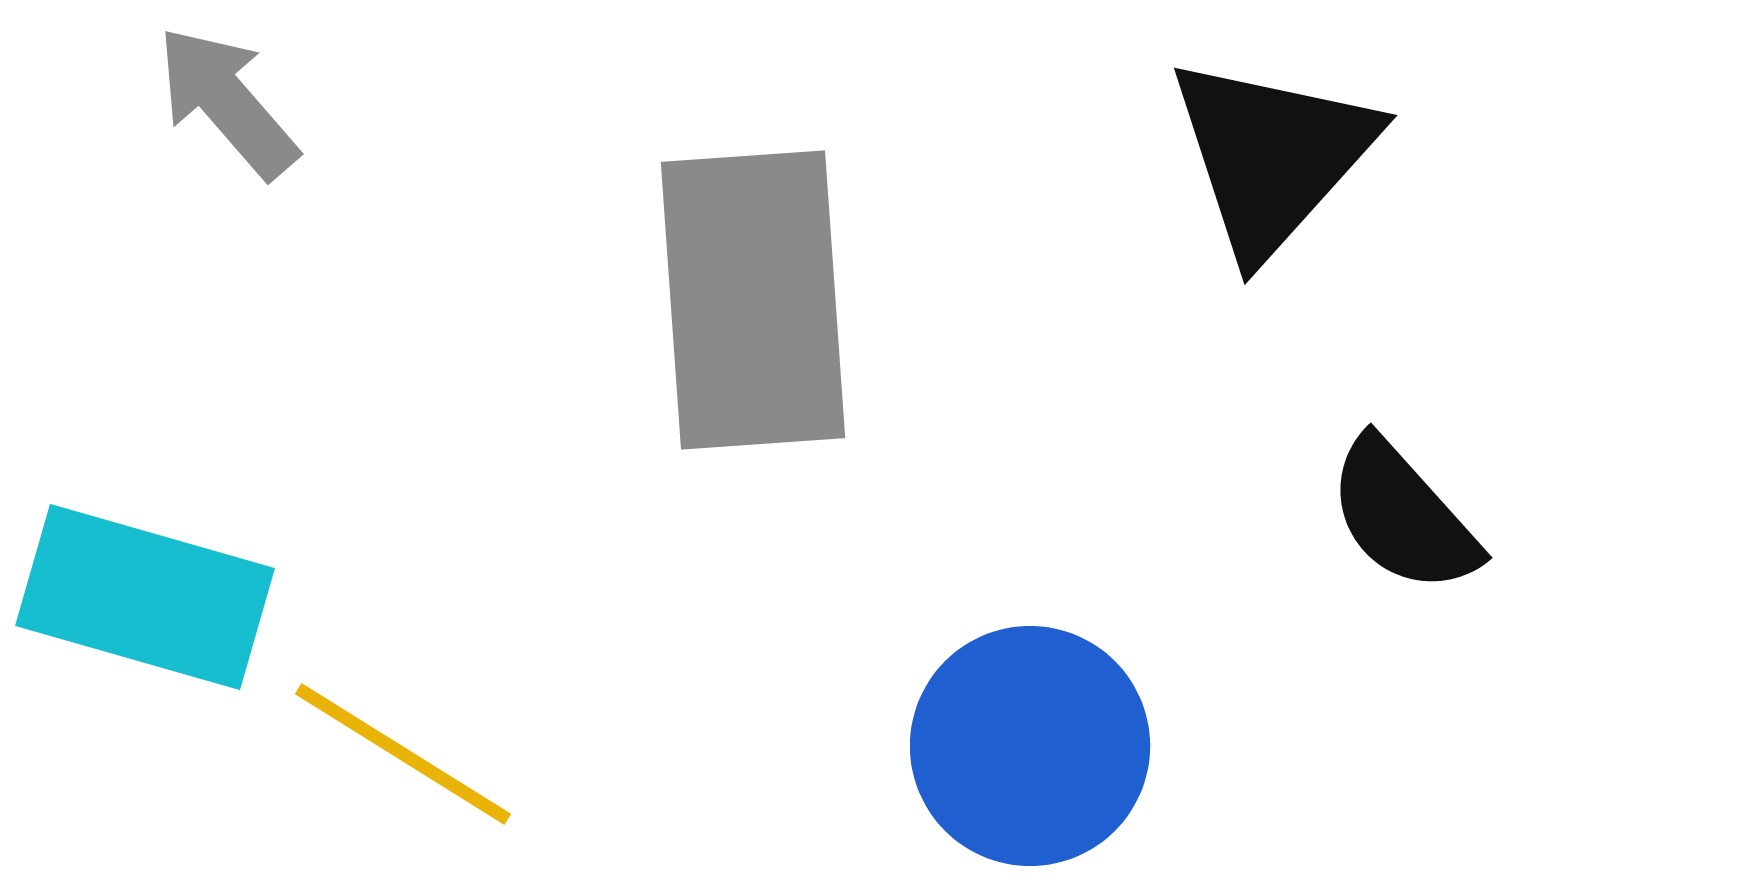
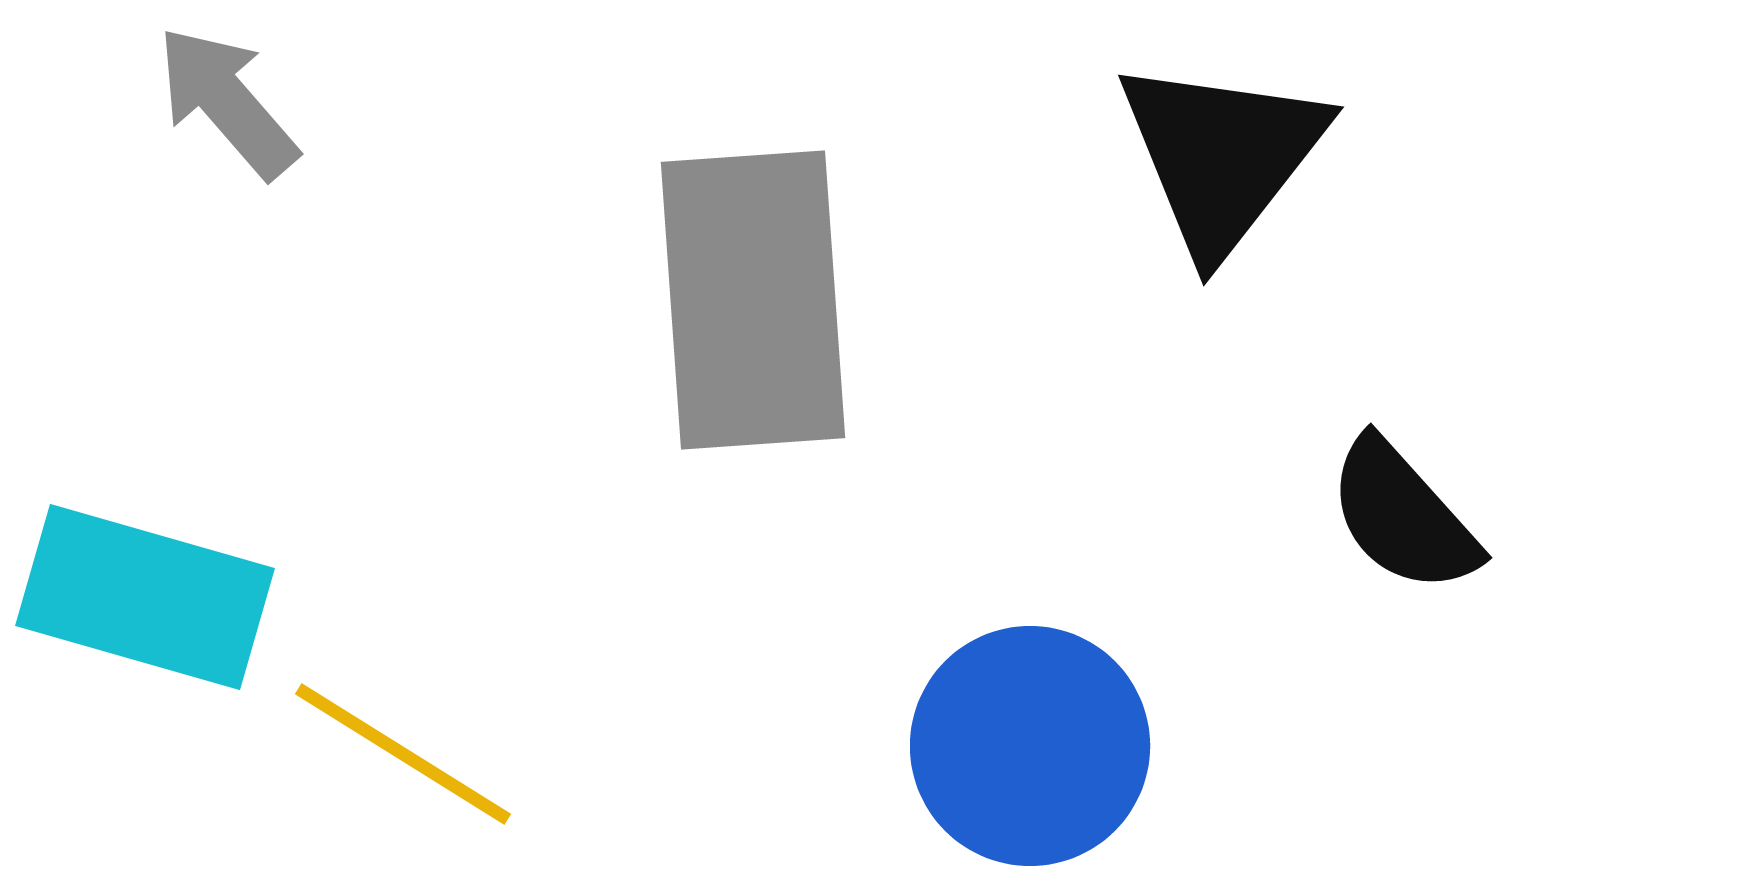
black triangle: moved 50 px left; rotated 4 degrees counterclockwise
